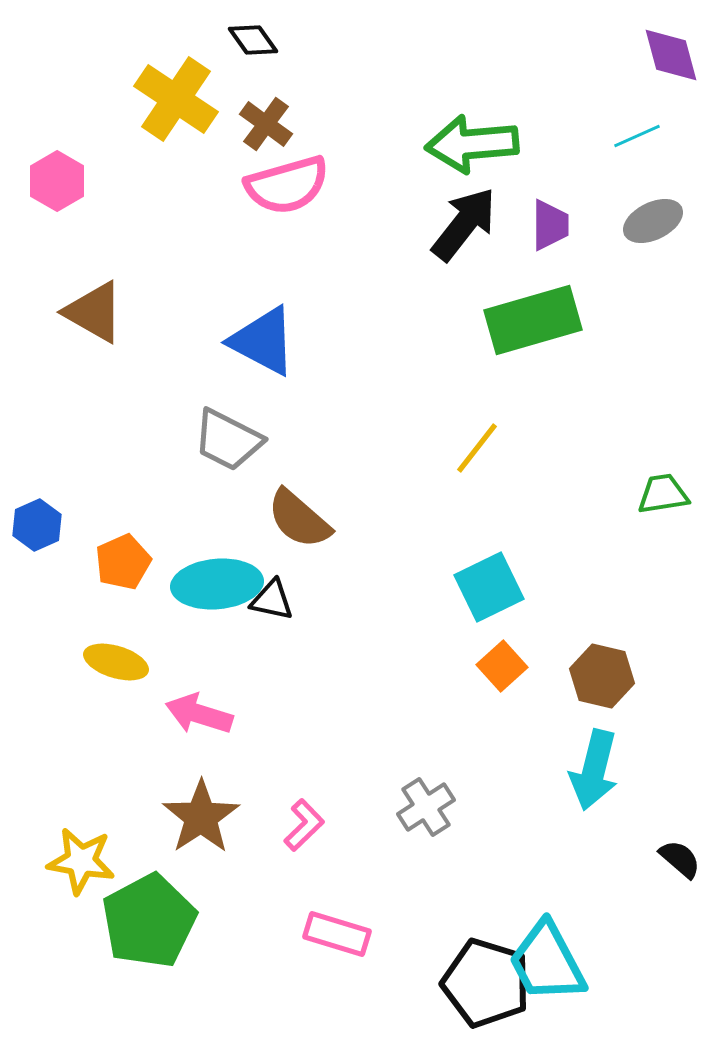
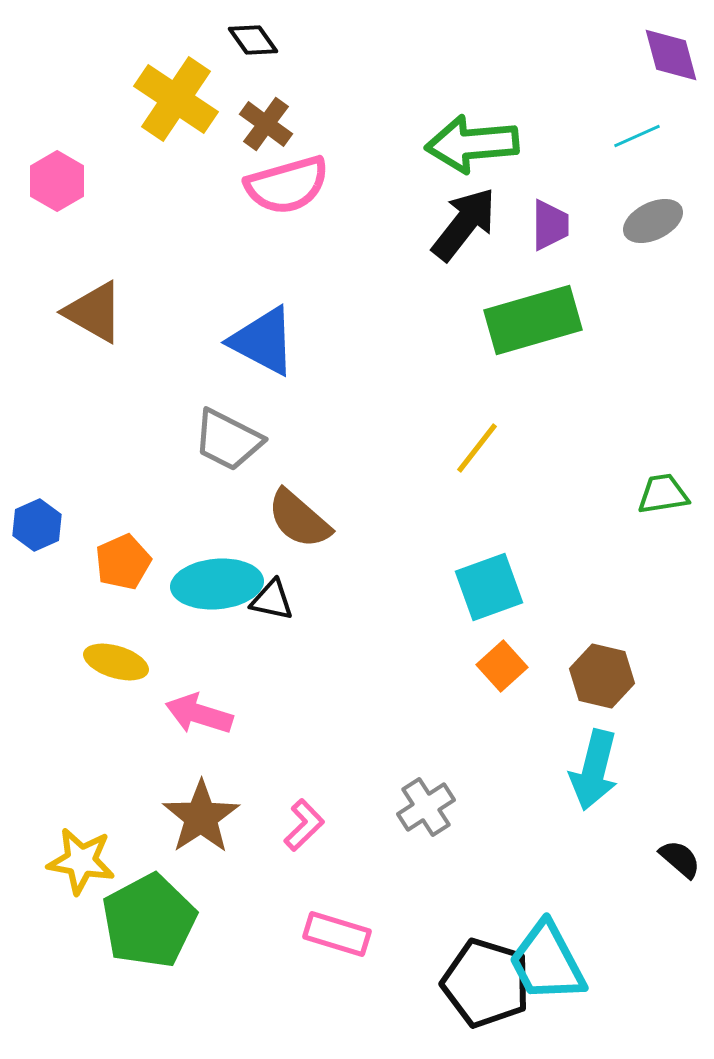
cyan square: rotated 6 degrees clockwise
